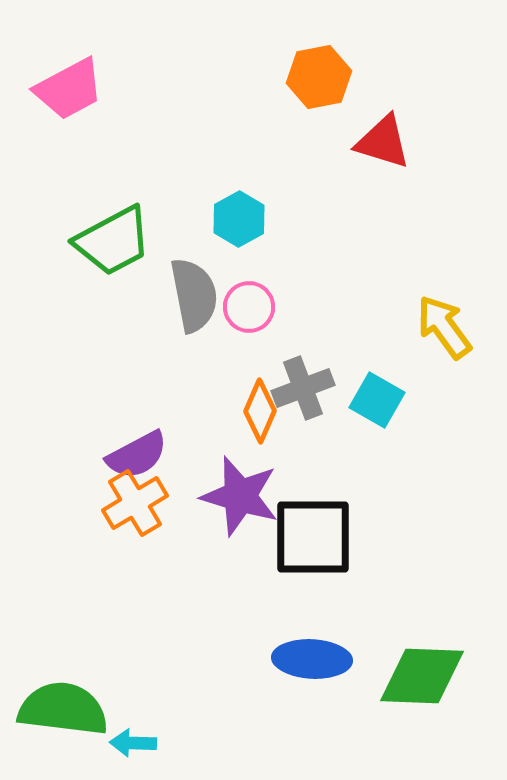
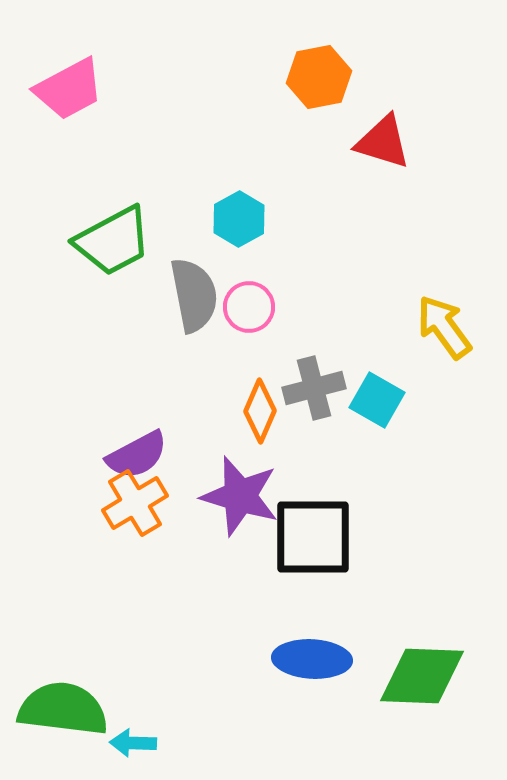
gray cross: moved 11 px right; rotated 6 degrees clockwise
